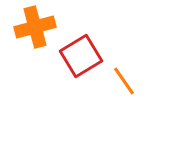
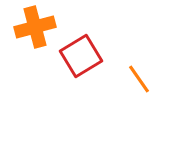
orange line: moved 15 px right, 2 px up
